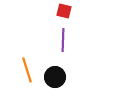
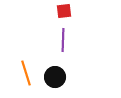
red square: rotated 21 degrees counterclockwise
orange line: moved 1 px left, 3 px down
